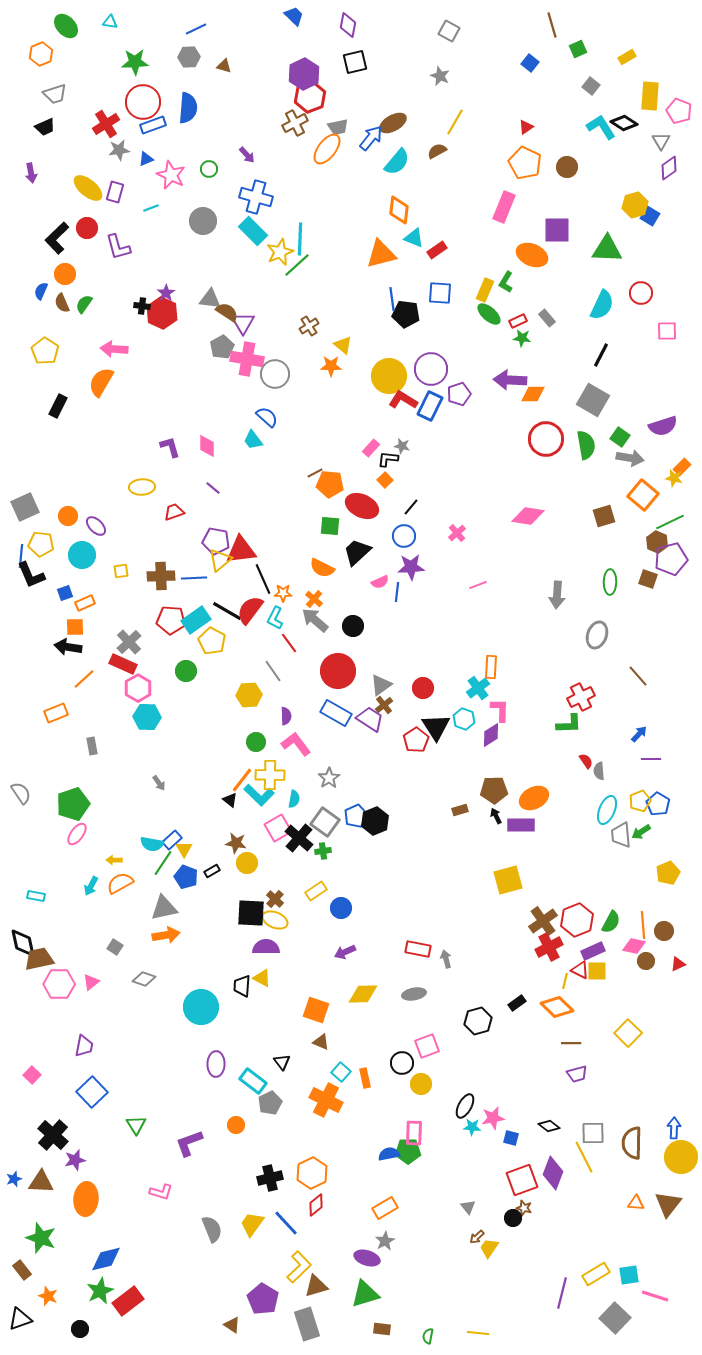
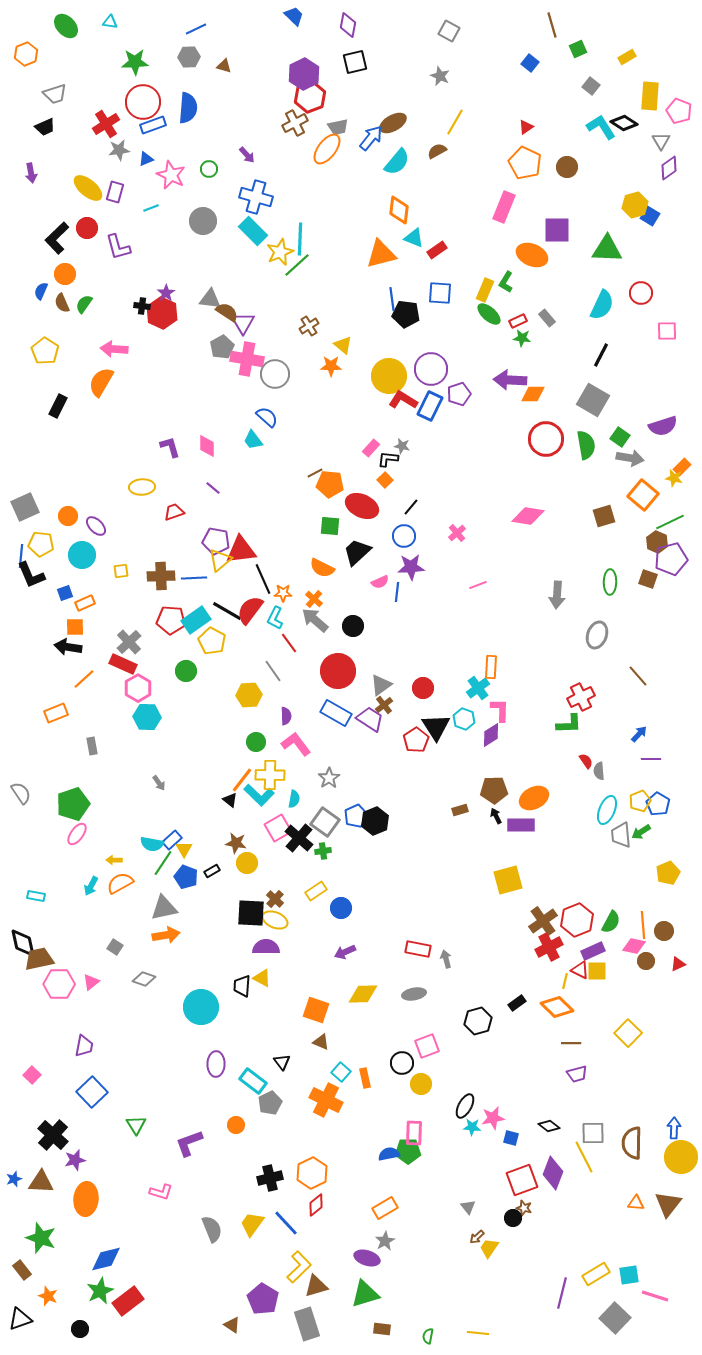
orange hexagon at (41, 54): moved 15 px left
